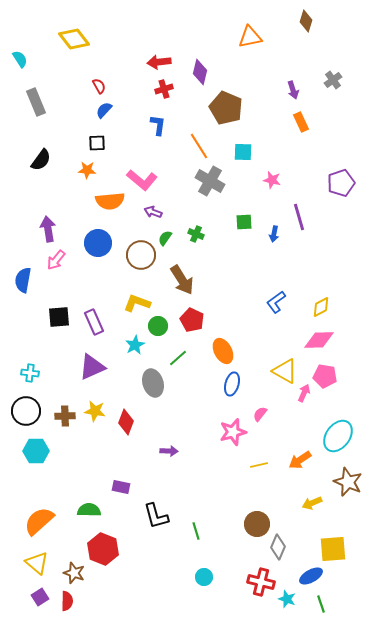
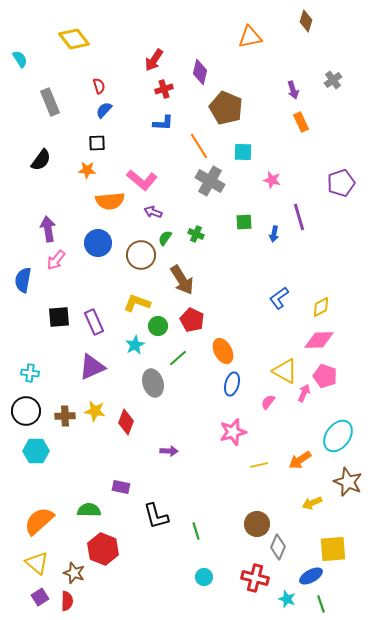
red arrow at (159, 62): moved 5 px left, 2 px up; rotated 50 degrees counterclockwise
red semicircle at (99, 86): rotated 14 degrees clockwise
gray rectangle at (36, 102): moved 14 px right
blue L-shape at (158, 125): moved 5 px right, 2 px up; rotated 85 degrees clockwise
blue L-shape at (276, 302): moved 3 px right, 4 px up
pink pentagon at (325, 376): rotated 10 degrees clockwise
pink semicircle at (260, 414): moved 8 px right, 12 px up
red cross at (261, 582): moved 6 px left, 4 px up
